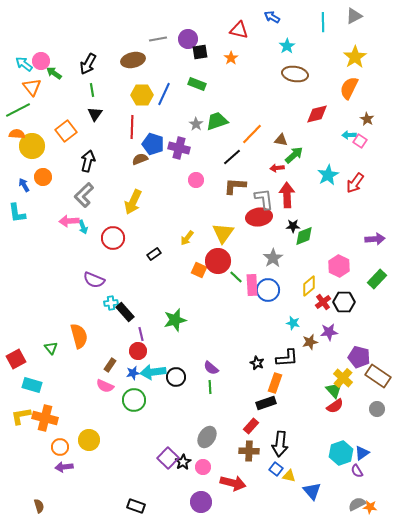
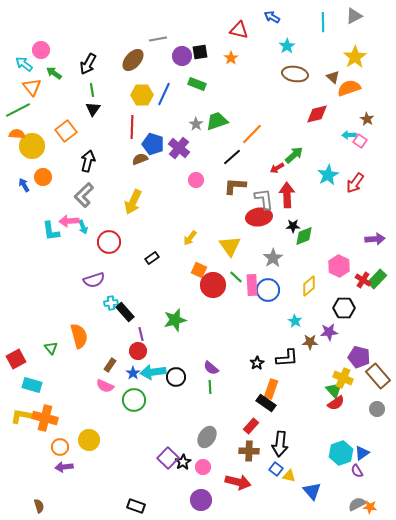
purple circle at (188, 39): moved 6 px left, 17 px down
brown ellipse at (133, 60): rotated 35 degrees counterclockwise
pink circle at (41, 61): moved 11 px up
orange semicircle at (349, 88): rotated 45 degrees clockwise
black triangle at (95, 114): moved 2 px left, 5 px up
brown triangle at (281, 140): moved 52 px right, 63 px up; rotated 32 degrees clockwise
purple cross at (179, 148): rotated 25 degrees clockwise
red arrow at (277, 168): rotated 24 degrees counterclockwise
cyan L-shape at (17, 213): moved 34 px right, 18 px down
yellow triangle at (223, 233): moved 7 px right, 13 px down; rotated 10 degrees counterclockwise
red circle at (113, 238): moved 4 px left, 4 px down
yellow arrow at (187, 238): moved 3 px right
black rectangle at (154, 254): moved 2 px left, 4 px down
red circle at (218, 261): moved 5 px left, 24 px down
purple semicircle at (94, 280): rotated 40 degrees counterclockwise
red cross at (323, 302): moved 40 px right, 22 px up; rotated 21 degrees counterclockwise
black hexagon at (344, 302): moved 6 px down
cyan star at (293, 323): moved 2 px right, 2 px up; rotated 16 degrees clockwise
brown star at (310, 342): rotated 14 degrees clockwise
black star at (257, 363): rotated 16 degrees clockwise
blue star at (133, 373): rotated 24 degrees counterclockwise
brown rectangle at (378, 376): rotated 15 degrees clockwise
yellow cross at (343, 378): rotated 18 degrees counterclockwise
orange rectangle at (275, 383): moved 4 px left, 6 px down
black rectangle at (266, 403): rotated 54 degrees clockwise
red semicircle at (335, 406): moved 1 px right, 3 px up
yellow L-shape at (21, 416): rotated 20 degrees clockwise
red arrow at (233, 483): moved 5 px right, 1 px up
purple circle at (201, 502): moved 2 px up
